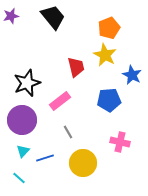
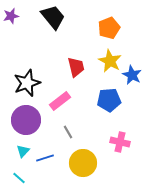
yellow star: moved 5 px right, 6 px down
purple circle: moved 4 px right
